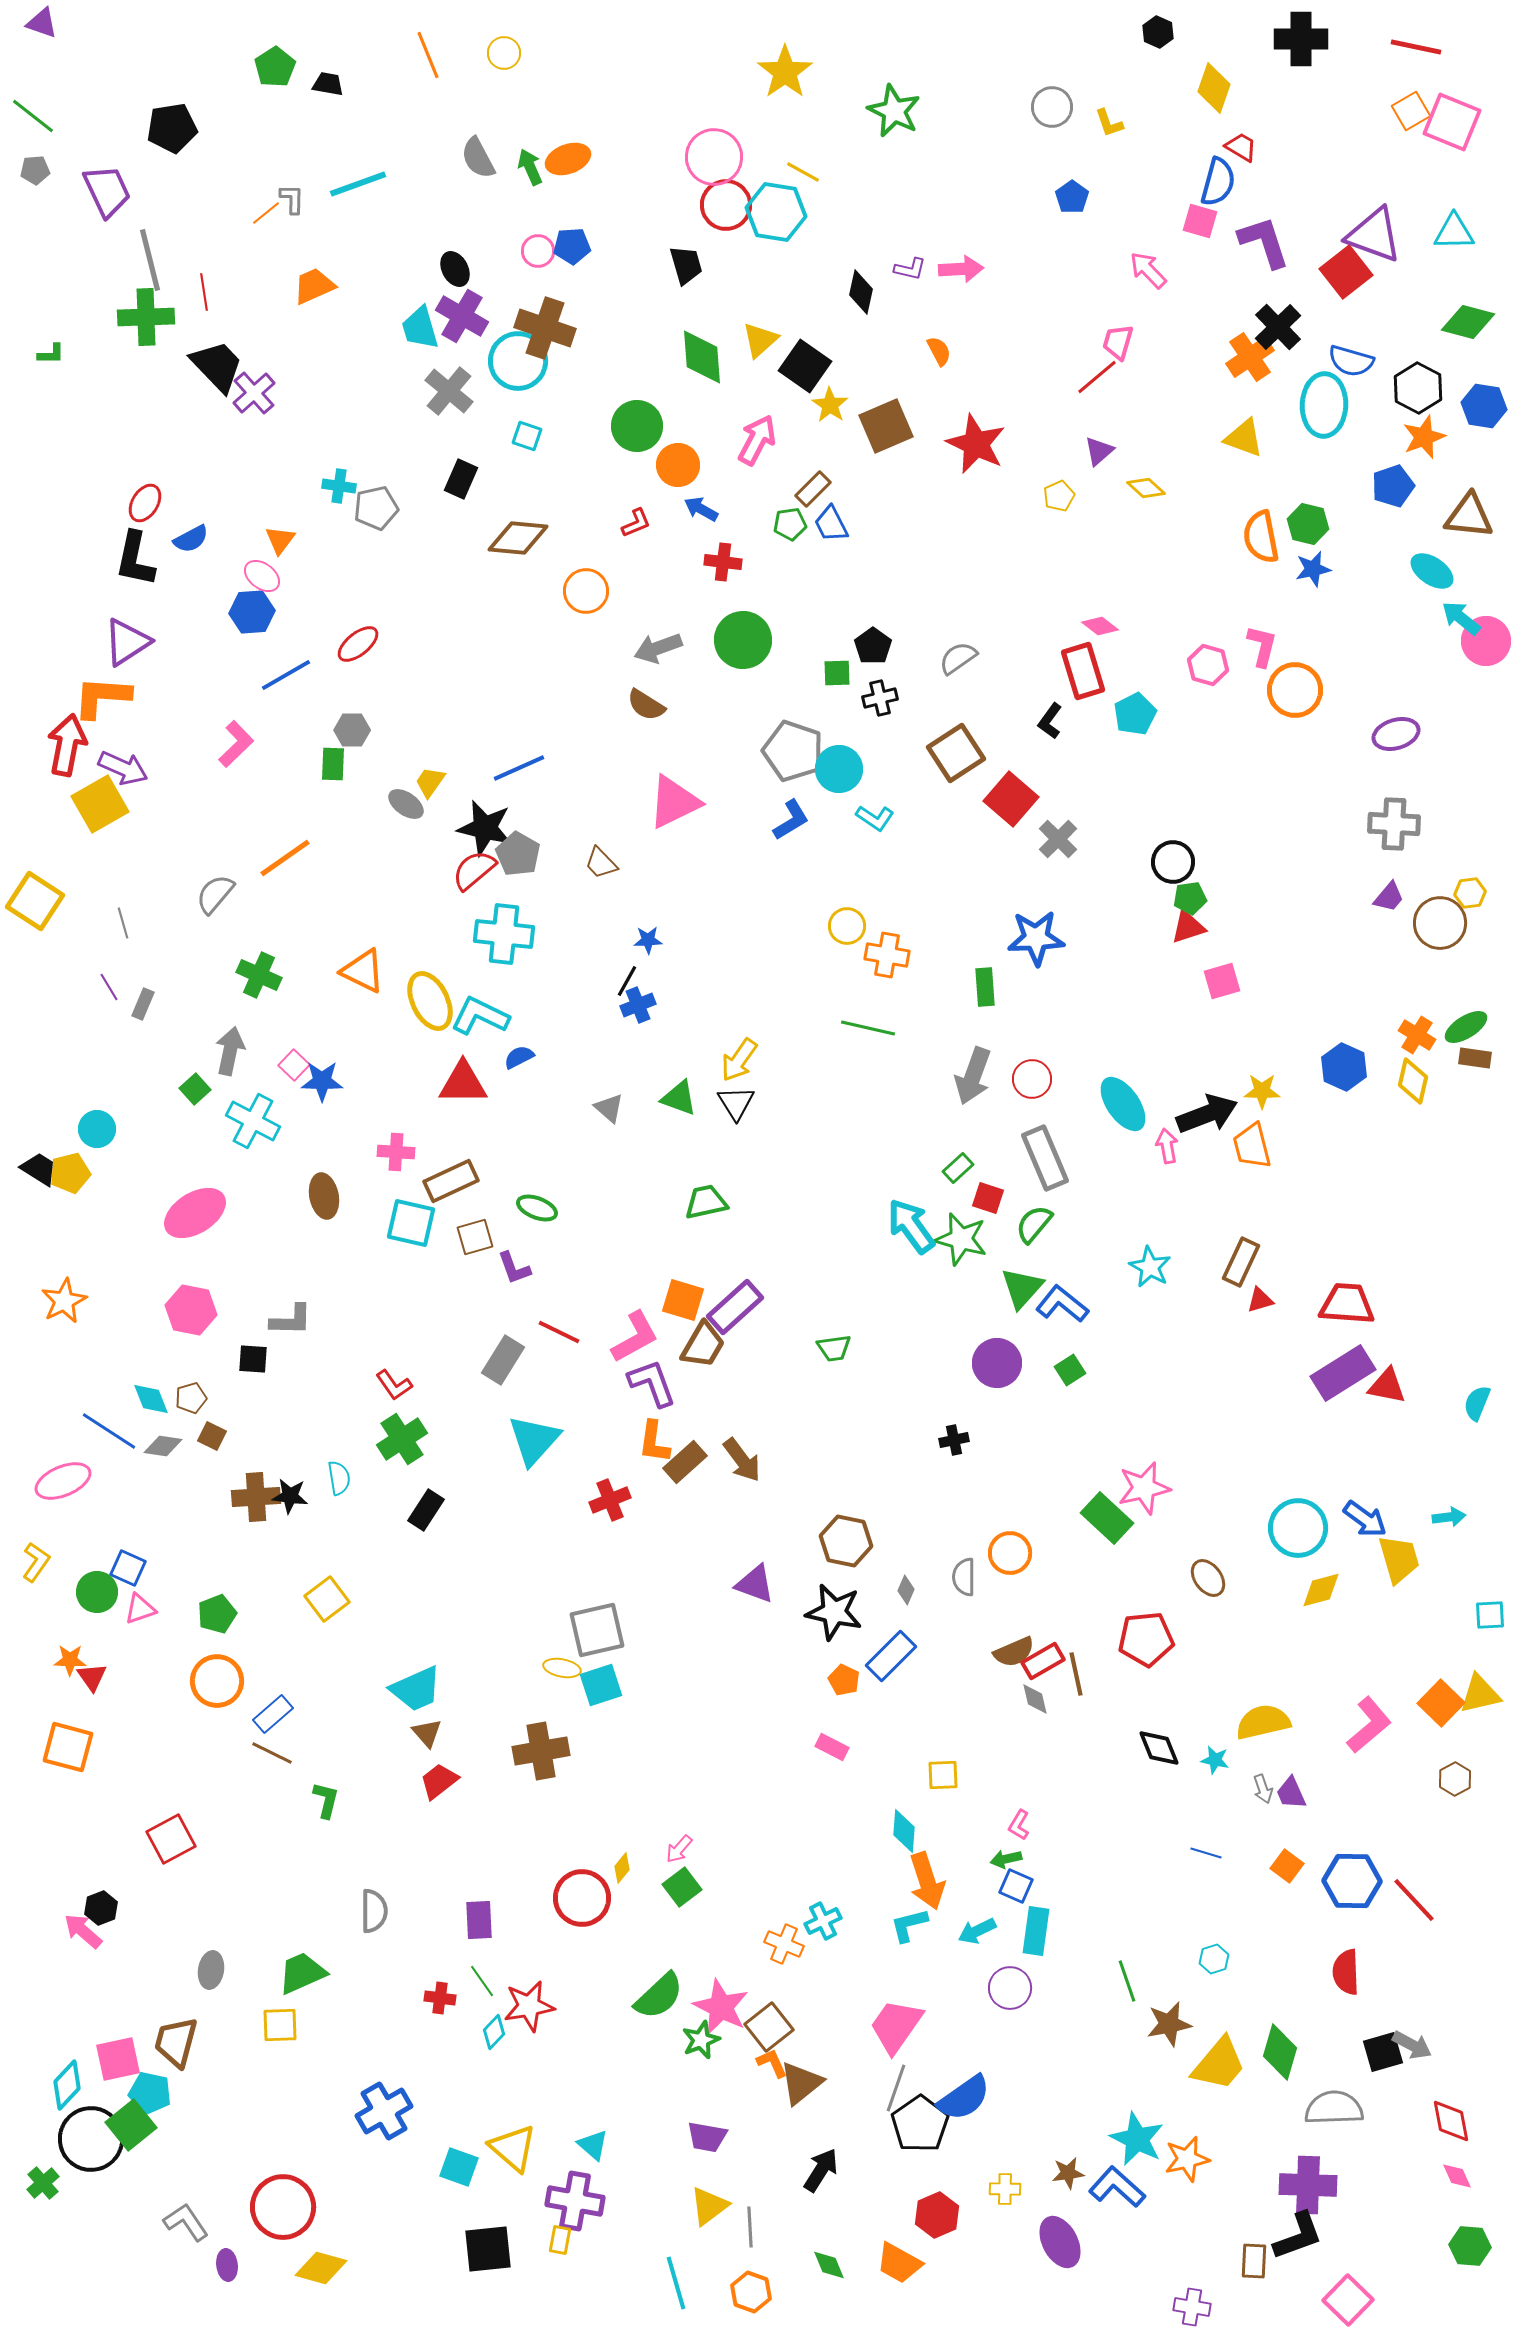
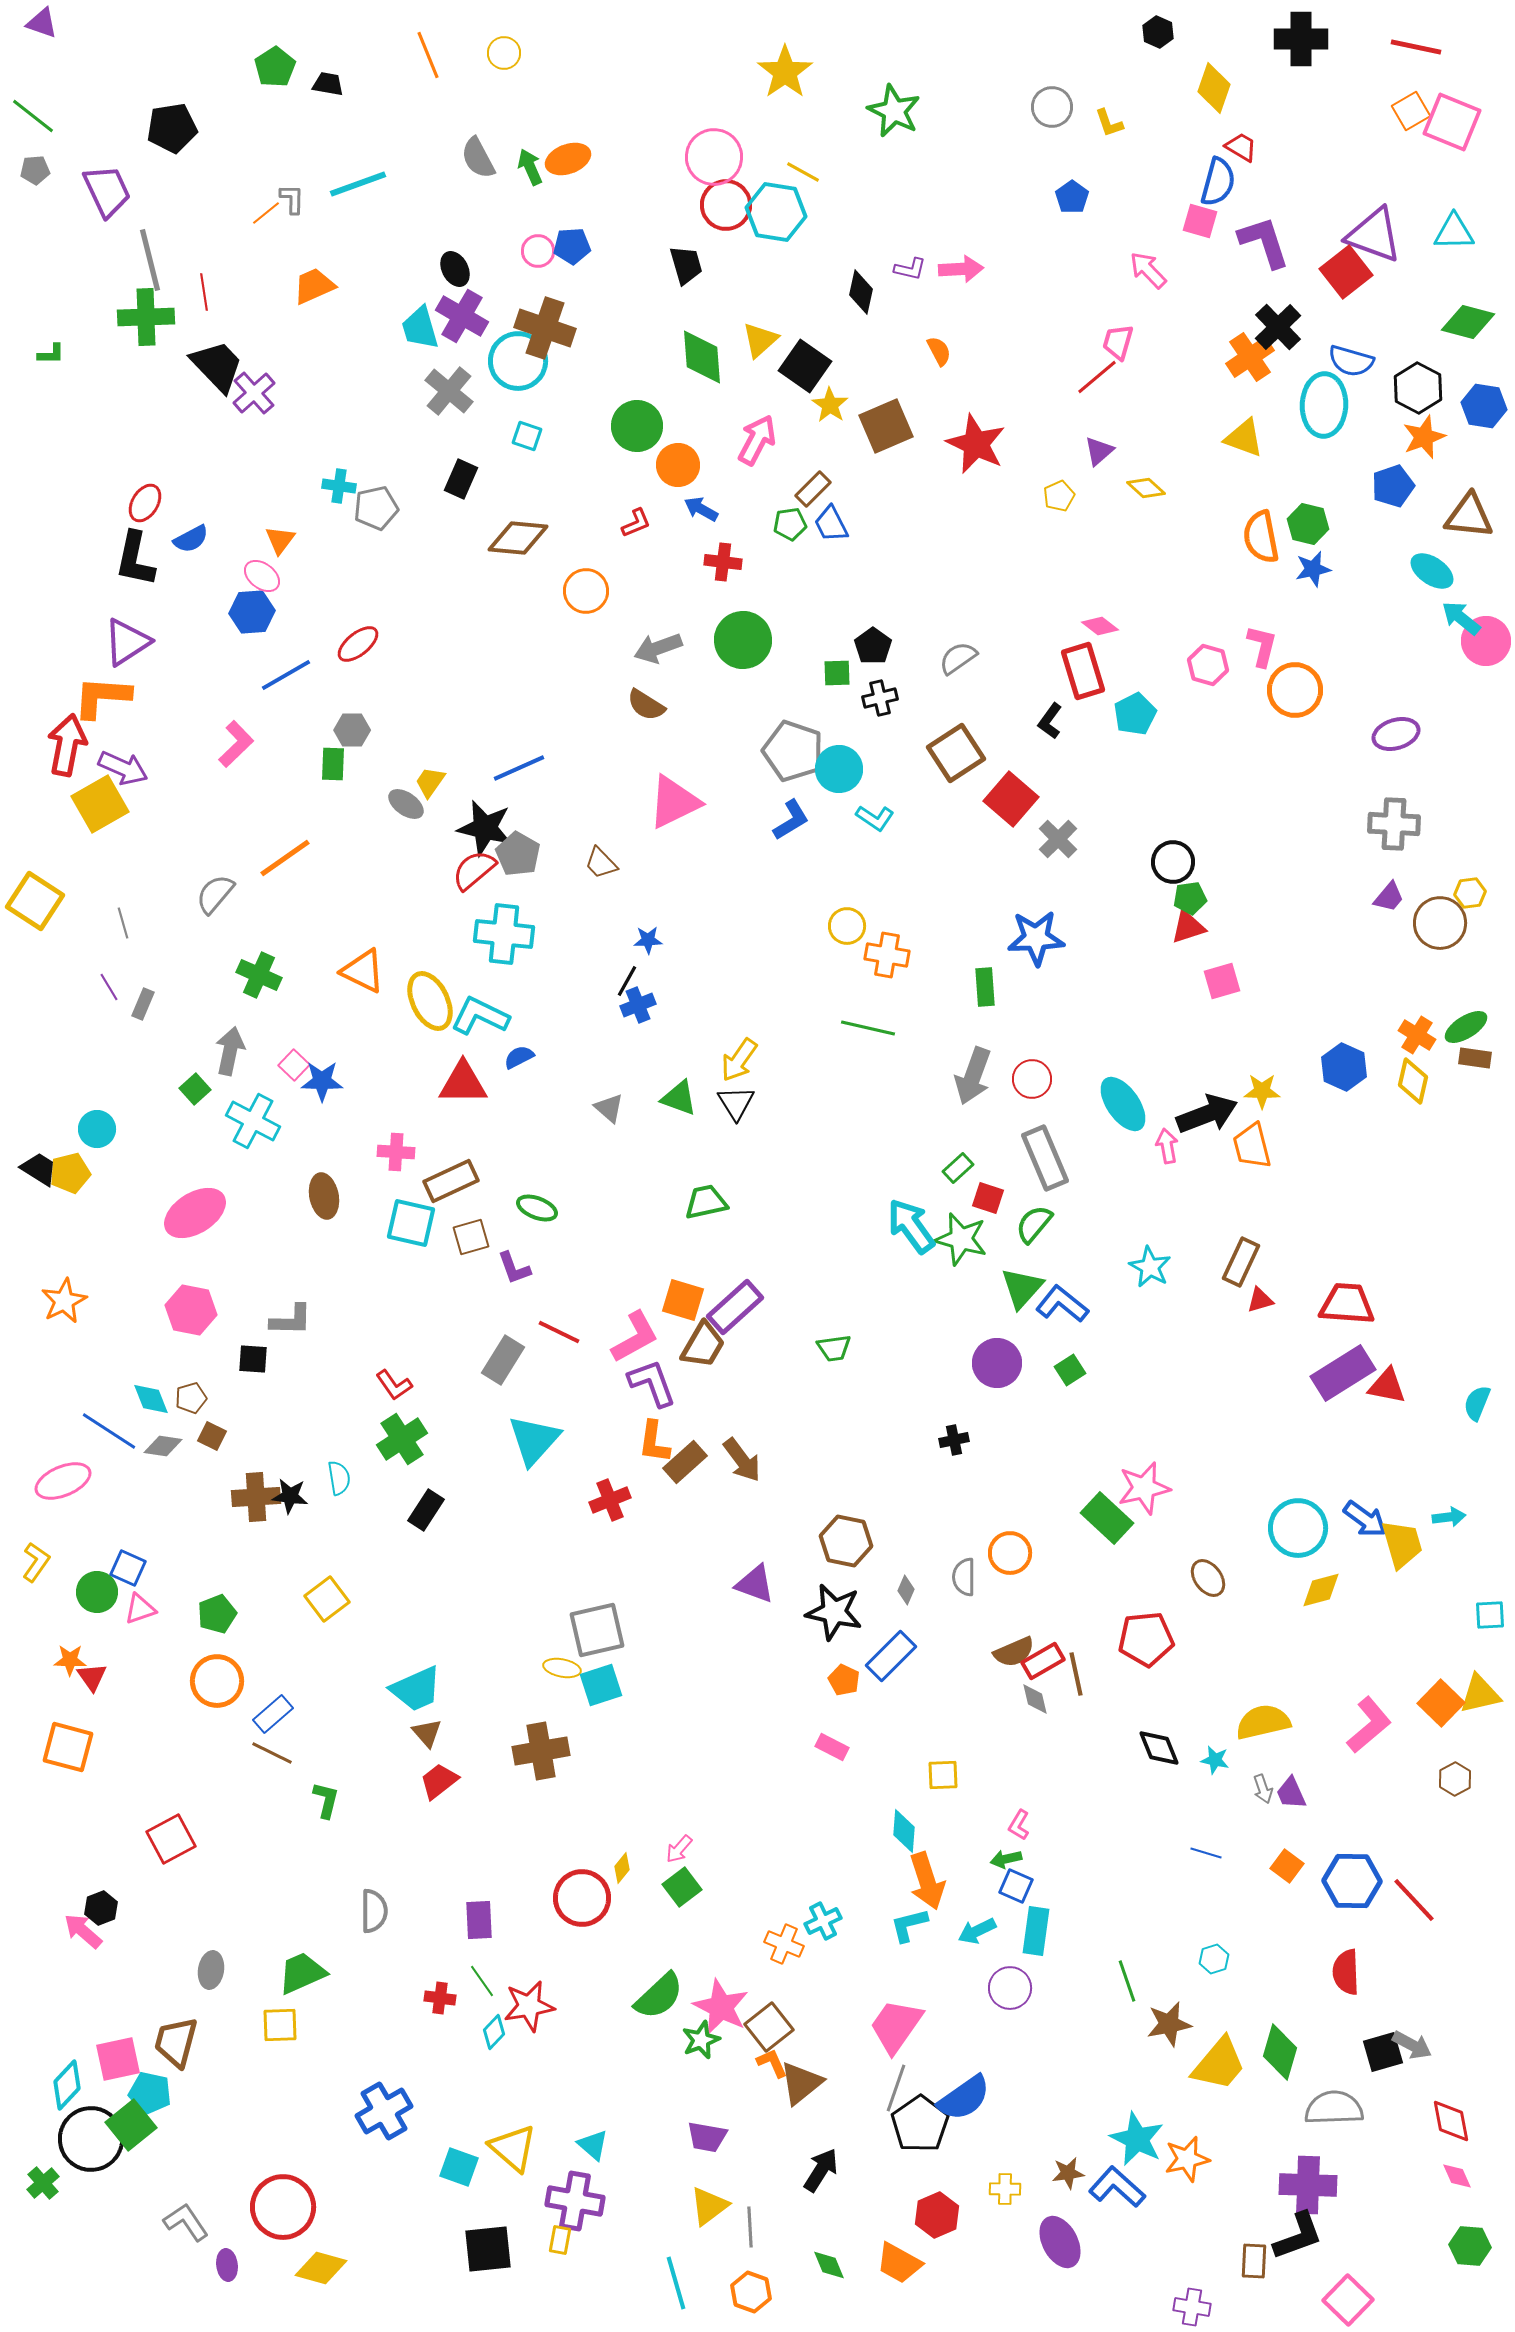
brown square at (475, 1237): moved 4 px left
yellow trapezoid at (1399, 1559): moved 3 px right, 15 px up
